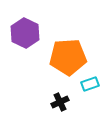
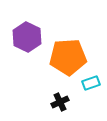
purple hexagon: moved 2 px right, 4 px down
cyan rectangle: moved 1 px right, 1 px up
